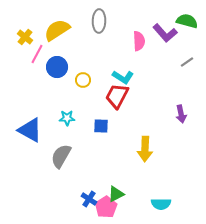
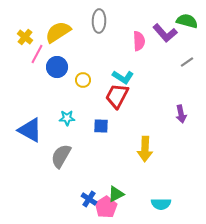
yellow semicircle: moved 1 px right, 2 px down
